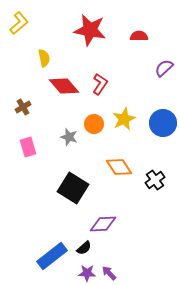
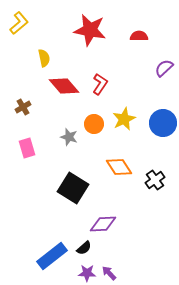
pink rectangle: moved 1 px left, 1 px down
